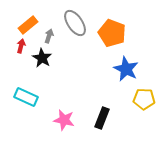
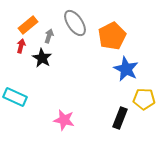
orange pentagon: moved 3 px down; rotated 24 degrees clockwise
cyan rectangle: moved 11 px left
black rectangle: moved 18 px right
